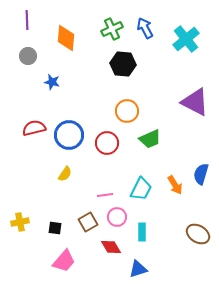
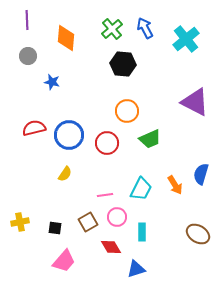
green cross: rotated 15 degrees counterclockwise
blue triangle: moved 2 px left
